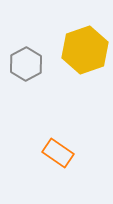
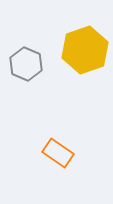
gray hexagon: rotated 8 degrees counterclockwise
